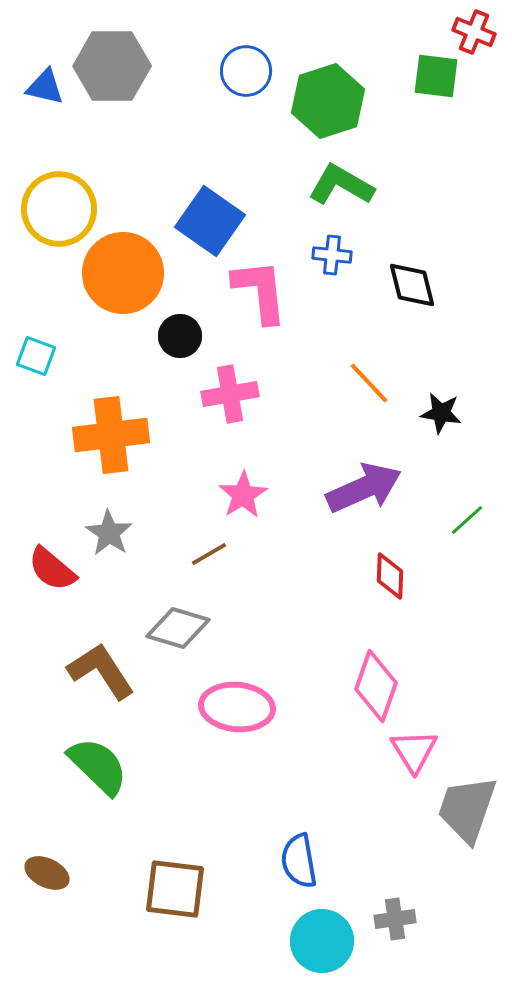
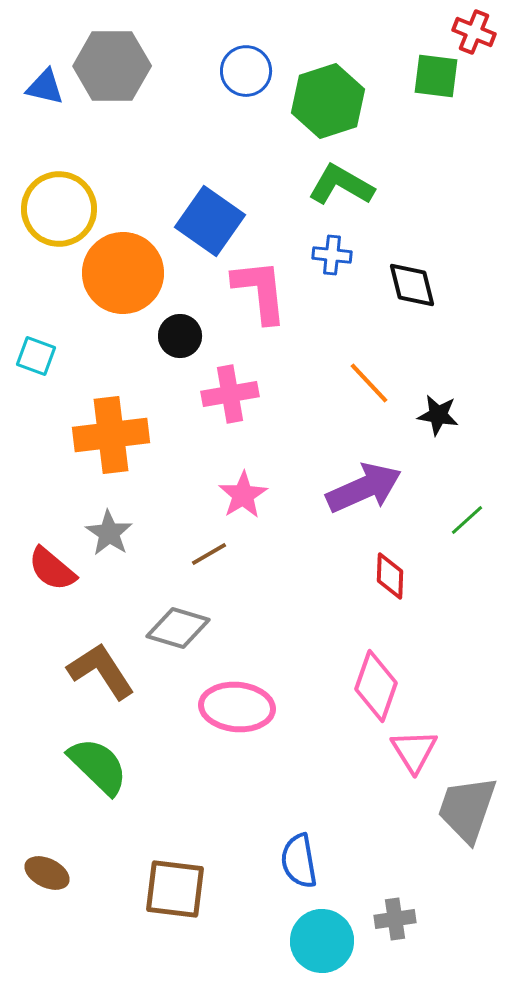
black star: moved 3 px left, 2 px down
